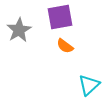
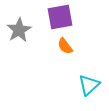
orange semicircle: rotated 18 degrees clockwise
